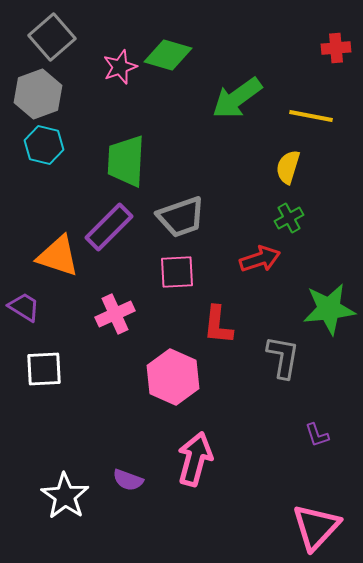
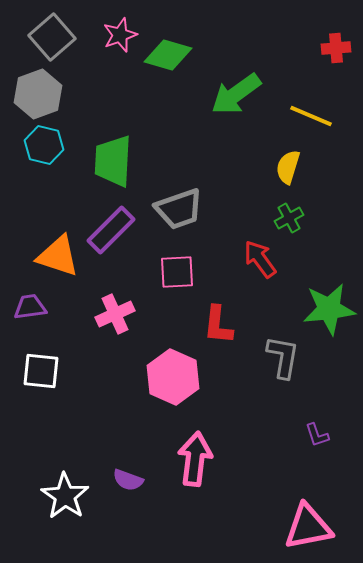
pink star: moved 32 px up
green arrow: moved 1 px left, 4 px up
yellow line: rotated 12 degrees clockwise
green trapezoid: moved 13 px left
gray trapezoid: moved 2 px left, 8 px up
purple rectangle: moved 2 px right, 3 px down
red arrow: rotated 108 degrees counterclockwise
purple trapezoid: moved 6 px right; rotated 40 degrees counterclockwise
white square: moved 3 px left, 2 px down; rotated 9 degrees clockwise
pink arrow: rotated 8 degrees counterclockwise
pink triangle: moved 8 px left; rotated 36 degrees clockwise
